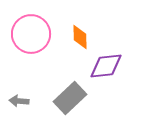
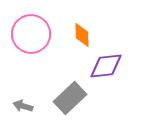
orange diamond: moved 2 px right, 2 px up
gray arrow: moved 4 px right, 5 px down; rotated 12 degrees clockwise
